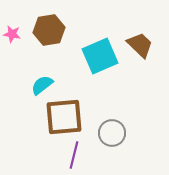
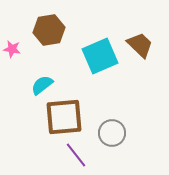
pink star: moved 15 px down
purple line: moved 2 px right; rotated 52 degrees counterclockwise
